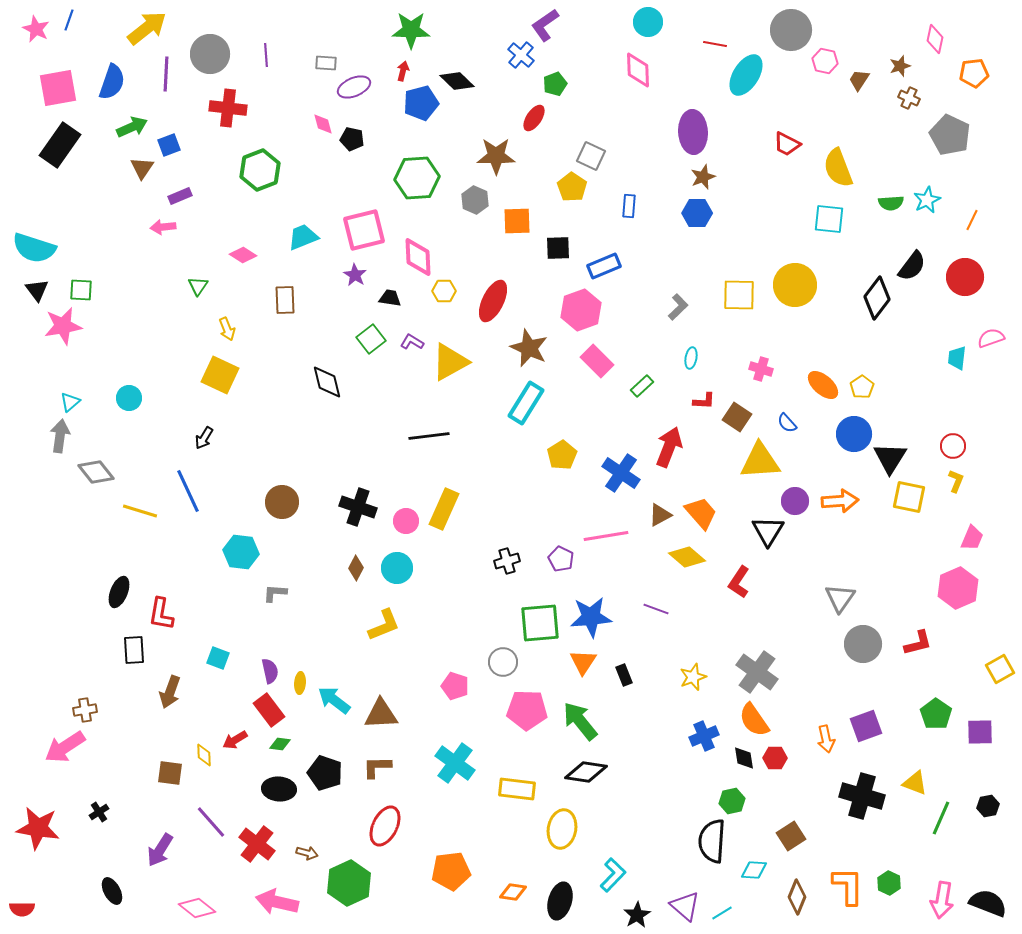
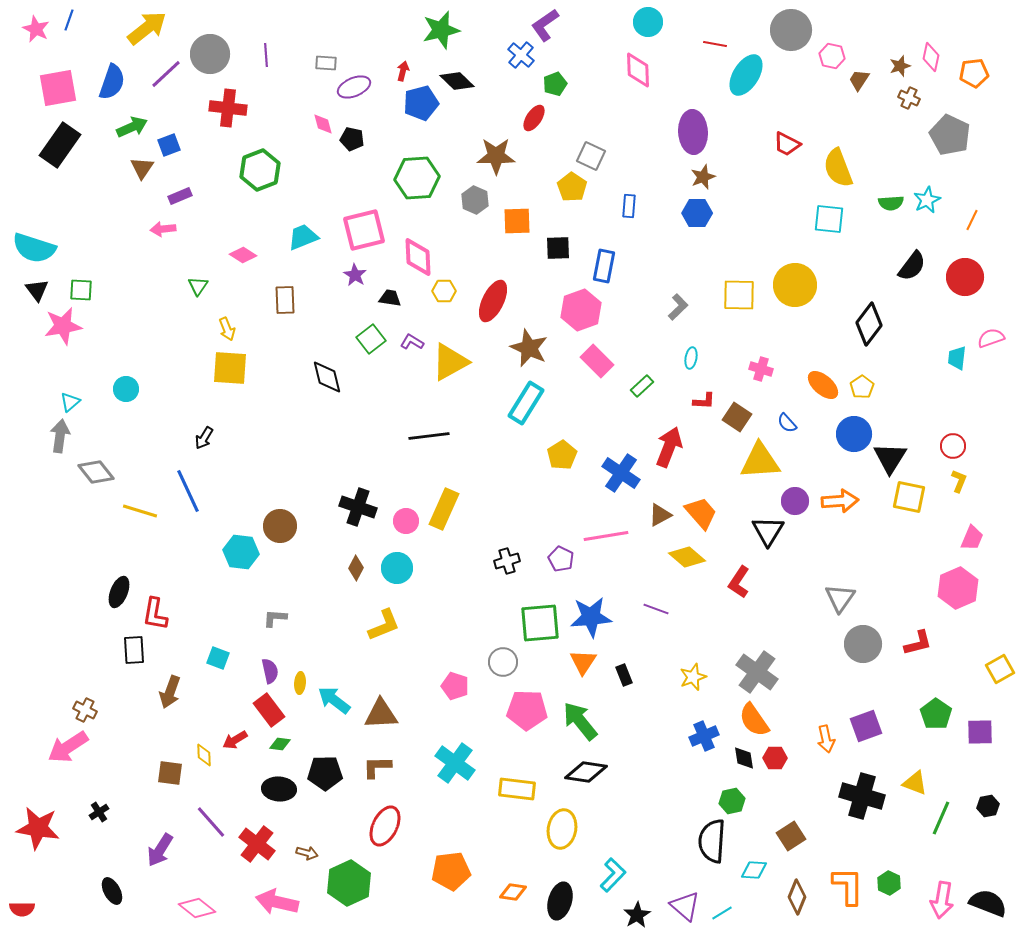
green star at (411, 30): moved 30 px right; rotated 15 degrees counterclockwise
pink diamond at (935, 39): moved 4 px left, 18 px down
pink hexagon at (825, 61): moved 7 px right, 5 px up
purple line at (166, 74): rotated 44 degrees clockwise
pink arrow at (163, 227): moved 2 px down
blue rectangle at (604, 266): rotated 56 degrees counterclockwise
black diamond at (877, 298): moved 8 px left, 26 px down
yellow square at (220, 375): moved 10 px right, 7 px up; rotated 21 degrees counterclockwise
black diamond at (327, 382): moved 5 px up
cyan circle at (129, 398): moved 3 px left, 9 px up
yellow L-shape at (956, 481): moved 3 px right
brown circle at (282, 502): moved 2 px left, 24 px down
gray L-shape at (275, 593): moved 25 px down
red L-shape at (161, 614): moved 6 px left
brown cross at (85, 710): rotated 35 degrees clockwise
pink arrow at (65, 747): moved 3 px right
black pentagon at (325, 773): rotated 20 degrees counterclockwise
